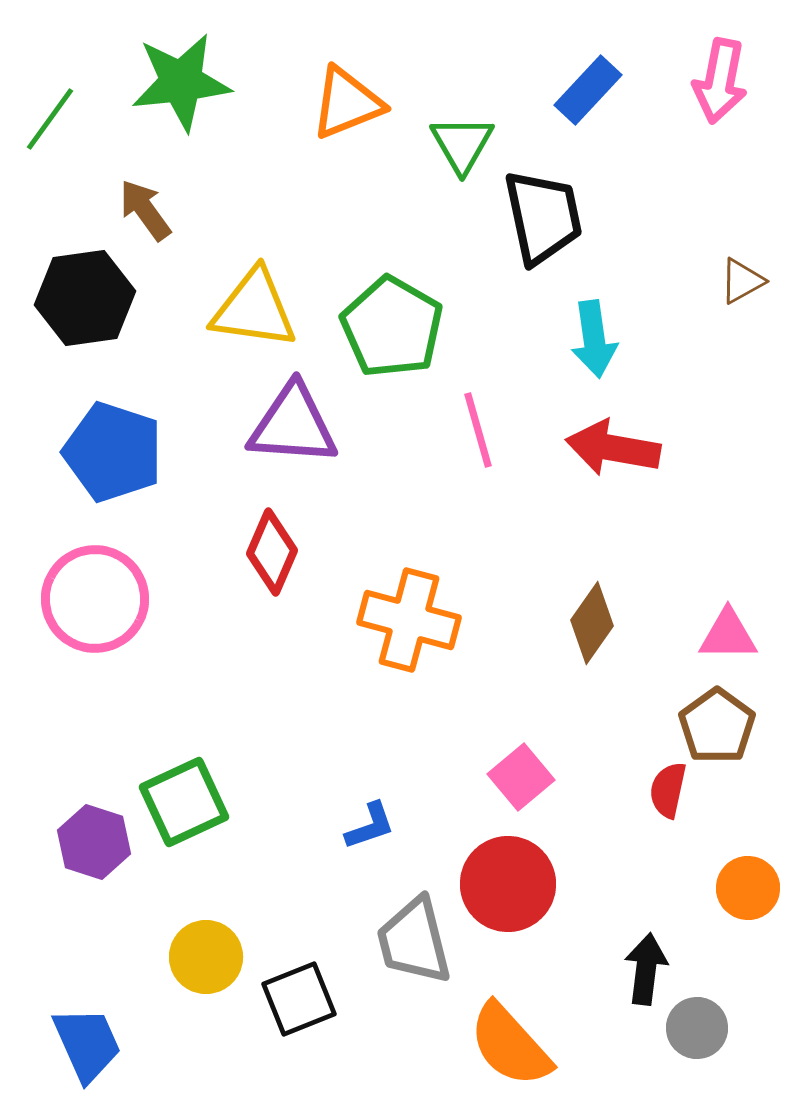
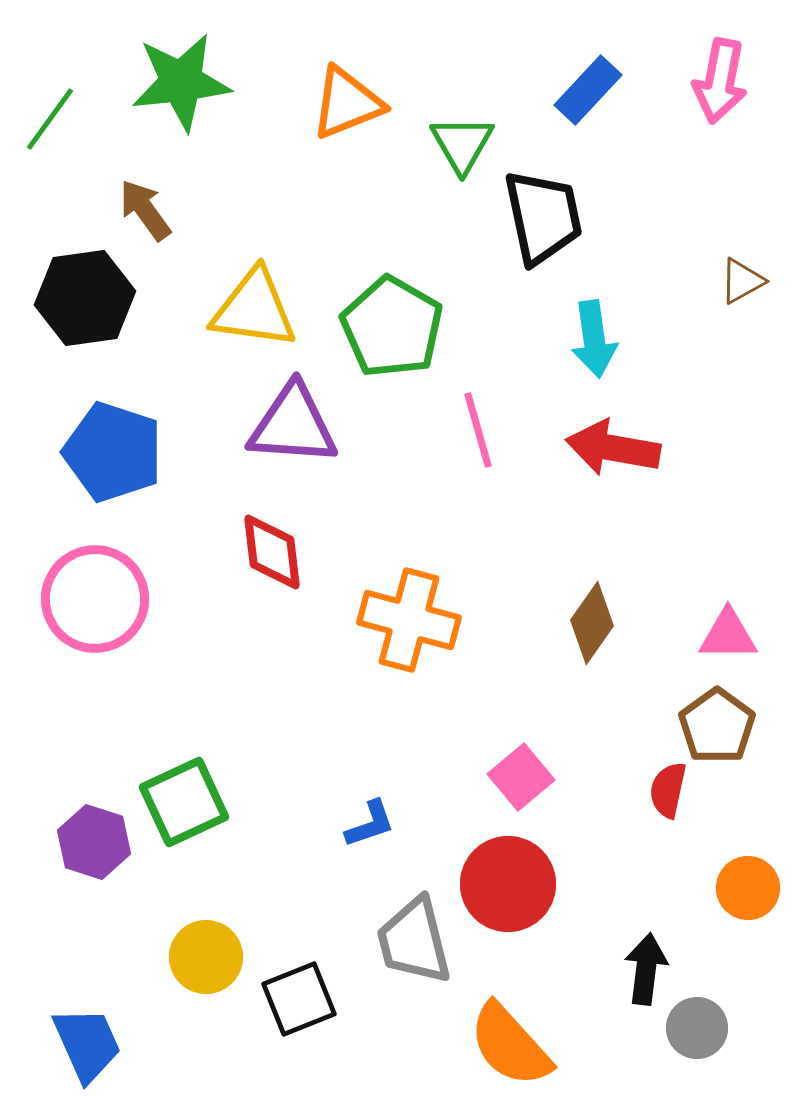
red diamond: rotated 30 degrees counterclockwise
blue L-shape: moved 2 px up
